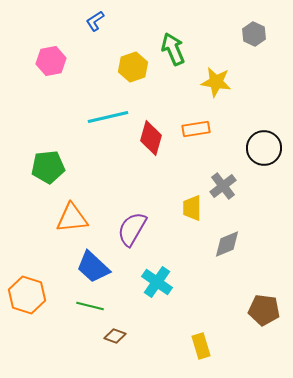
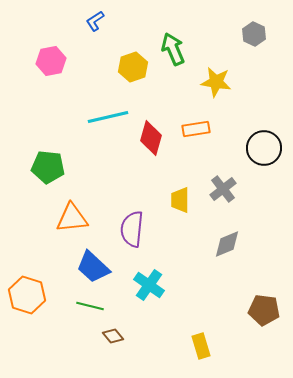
green pentagon: rotated 12 degrees clockwise
gray cross: moved 3 px down
yellow trapezoid: moved 12 px left, 8 px up
purple semicircle: rotated 24 degrees counterclockwise
cyan cross: moved 8 px left, 3 px down
brown diamond: moved 2 px left; rotated 30 degrees clockwise
